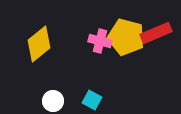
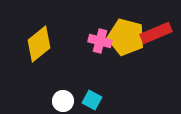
white circle: moved 10 px right
